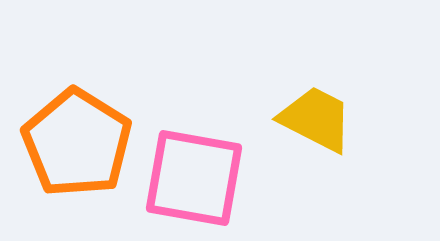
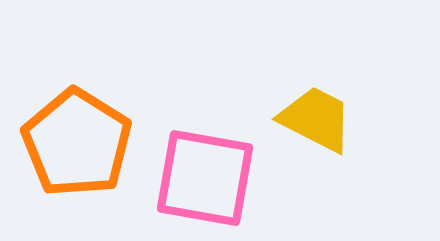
pink square: moved 11 px right
